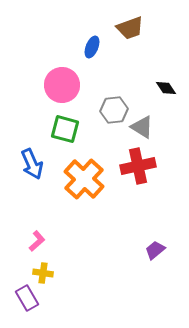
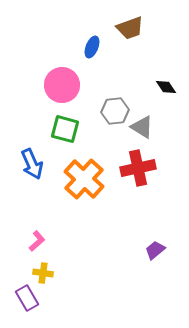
black diamond: moved 1 px up
gray hexagon: moved 1 px right, 1 px down
red cross: moved 2 px down
